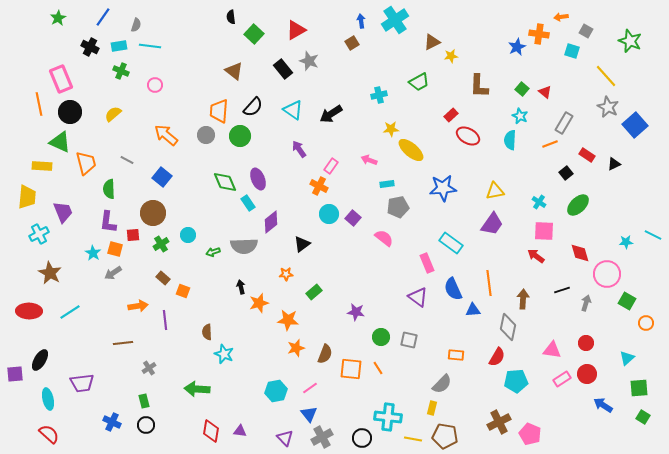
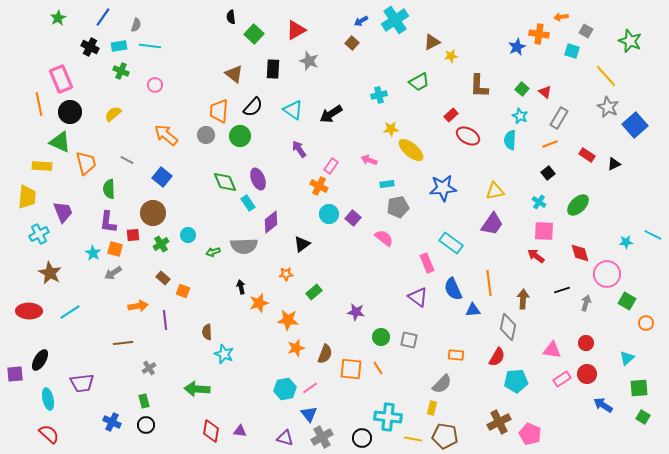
blue arrow at (361, 21): rotated 112 degrees counterclockwise
brown square at (352, 43): rotated 16 degrees counterclockwise
black rectangle at (283, 69): moved 10 px left; rotated 42 degrees clockwise
brown triangle at (234, 71): moved 3 px down
gray rectangle at (564, 123): moved 5 px left, 5 px up
black square at (566, 173): moved 18 px left
cyan hexagon at (276, 391): moved 9 px right, 2 px up
purple triangle at (285, 438): rotated 30 degrees counterclockwise
